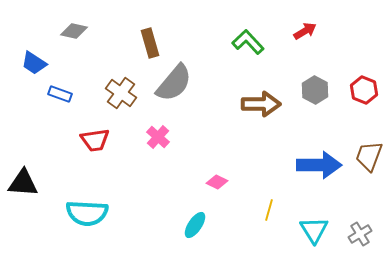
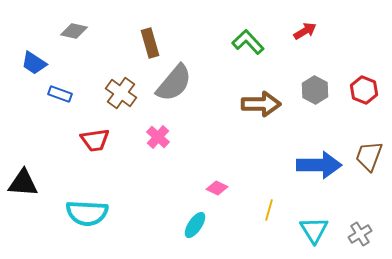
pink diamond: moved 6 px down
